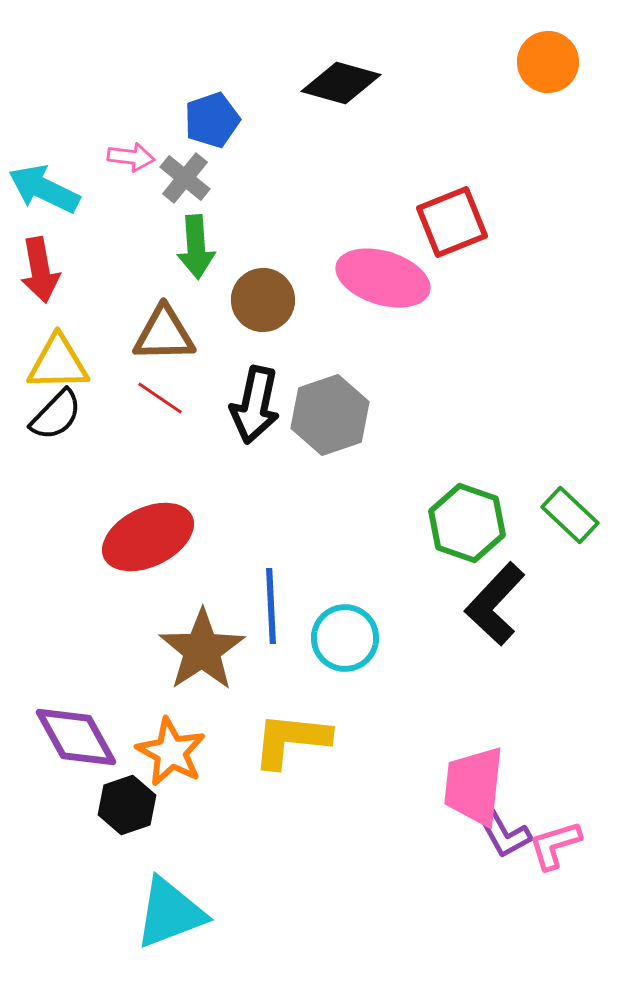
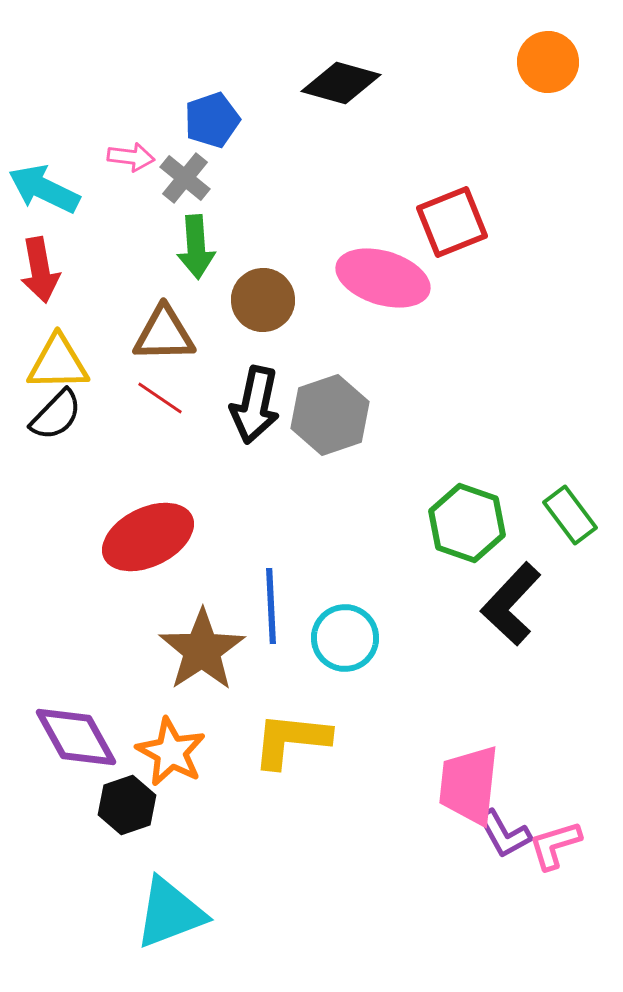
green rectangle: rotated 10 degrees clockwise
black L-shape: moved 16 px right
pink trapezoid: moved 5 px left, 1 px up
